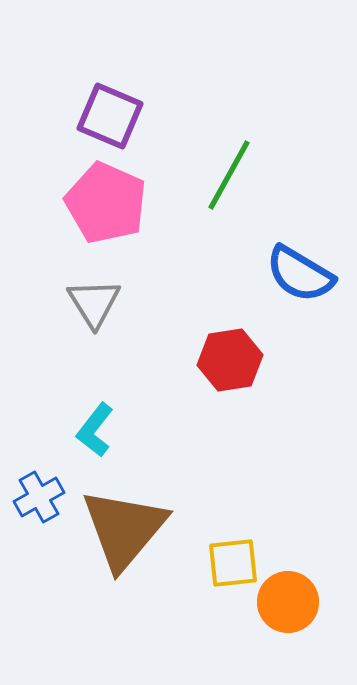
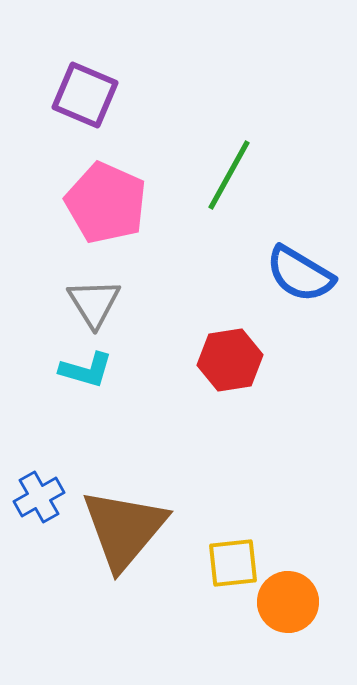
purple square: moved 25 px left, 21 px up
cyan L-shape: moved 9 px left, 60 px up; rotated 112 degrees counterclockwise
